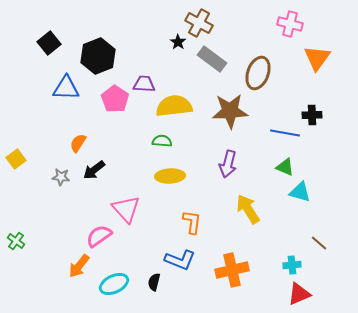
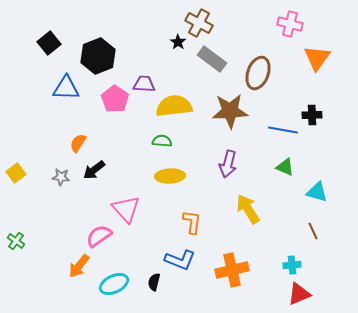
blue line: moved 2 px left, 3 px up
yellow square: moved 14 px down
cyan triangle: moved 17 px right
brown line: moved 6 px left, 12 px up; rotated 24 degrees clockwise
